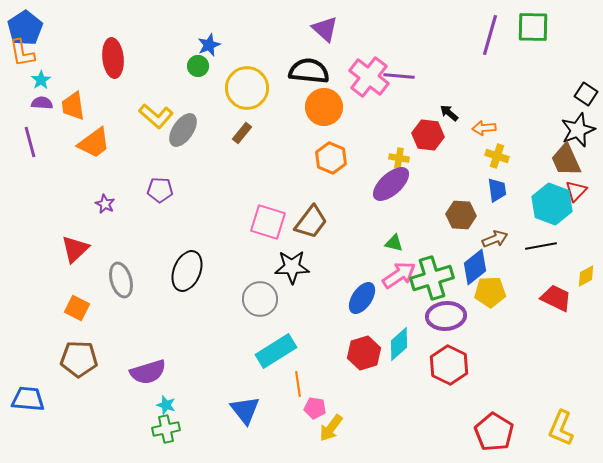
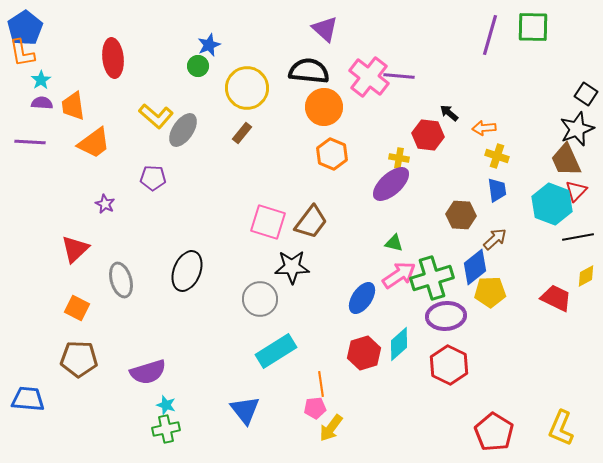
black star at (578, 130): moved 1 px left, 1 px up
purple line at (30, 142): rotated 72 degrees counterclockwise
orange hexagon at (331, 158): moved 1 px right, 4 px up
purple pentagon at (160, 190): moved 7 px left, 12 px up
brown arrow at (495, 239): rotated 20 degrees counterclockwise
black line at (541, 246): moved 37 px right, 9 px up
orange line at (298, 384): moved 23 px right
pink pentagon at (315, 408): rotated 15 degrees counterclockwise
